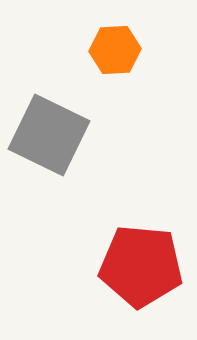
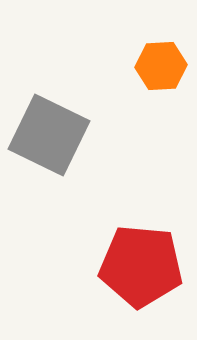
orange hexagon: moved 46 px right, 16 px down
